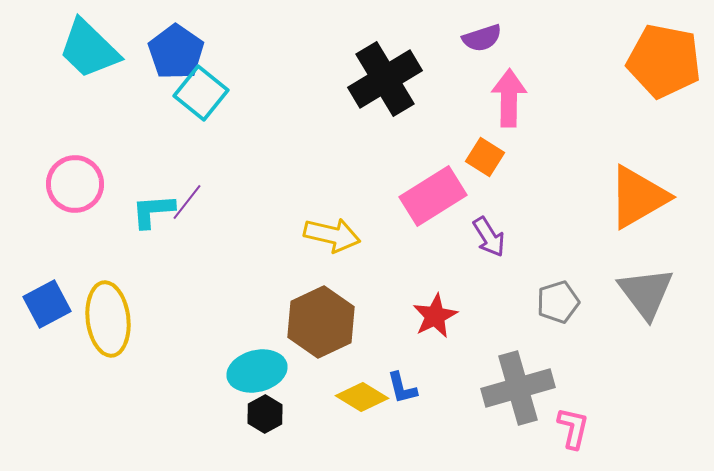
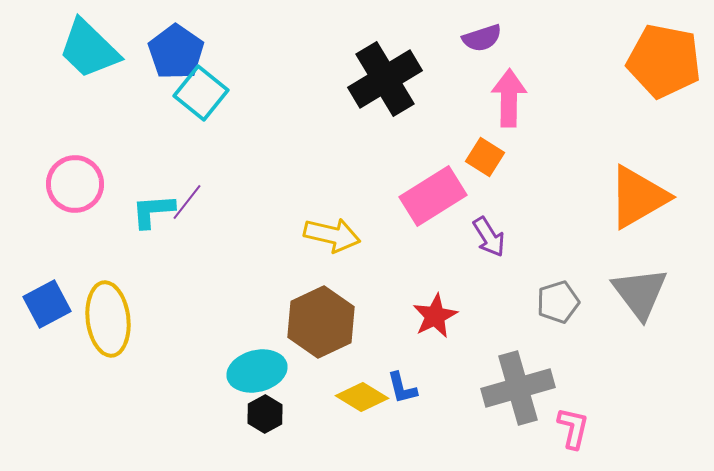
gray triangle: moved 6 px left
